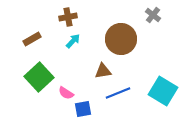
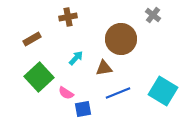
cyan arrow: moved 3 px right, 17 px down
brown triangle: moved 1 px right, 3 px up
